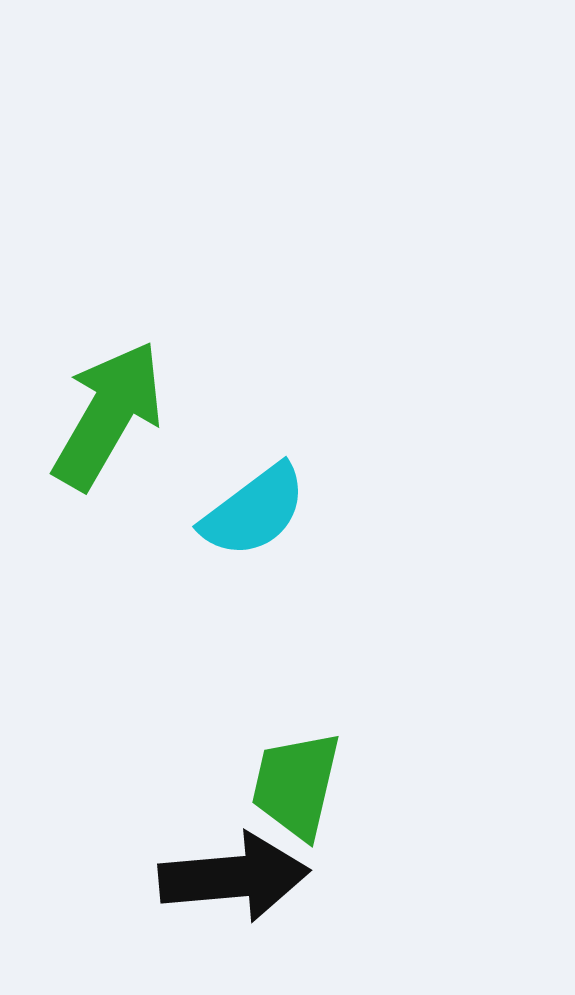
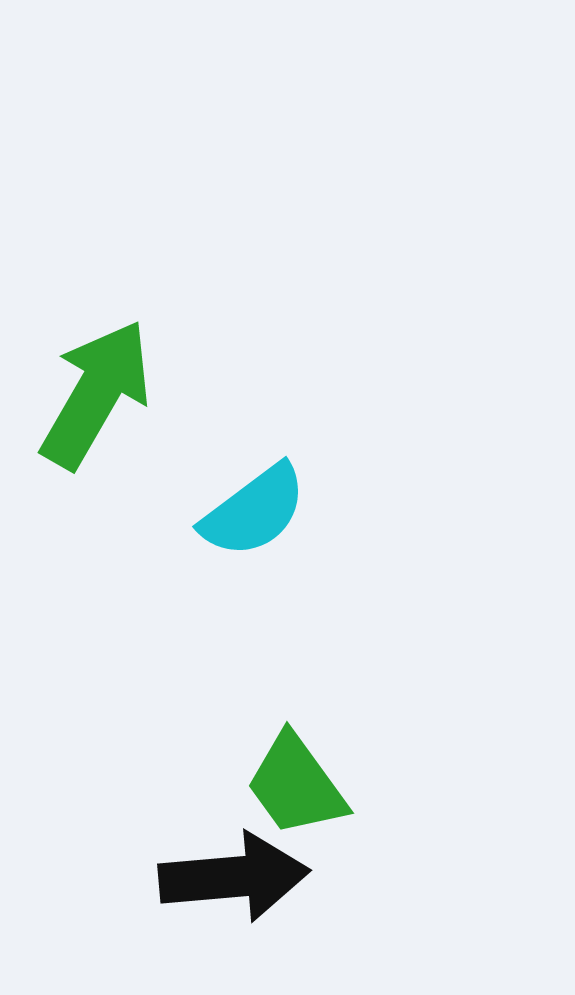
green arrow: moved 12 px left, 21 px up
green trapezoid: rotated 49 degrees counterclockwise
